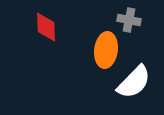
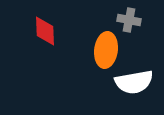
red diamond: moved 1 px left, 4 px down
white semicircle: rotated 36 degrees clockwise
